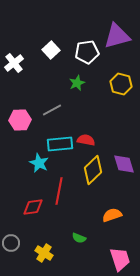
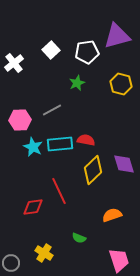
cyan star: moved 6 px left, 16 px up
red line: rotated 36 degrees counterclockwise
gray circle: moved 20 px down
pink trapezoid: moved 1 px left, 1 px down
